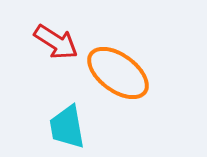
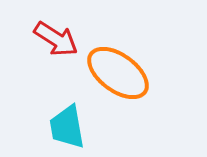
red arrow: moved 3 px up
